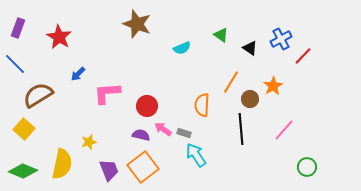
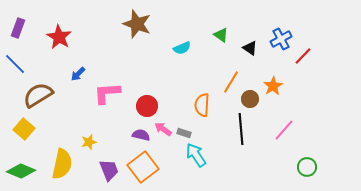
green diamond: moved 2 px left
